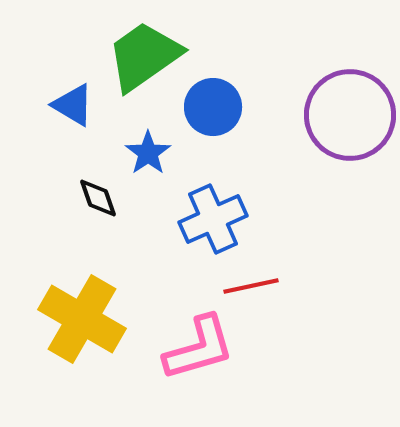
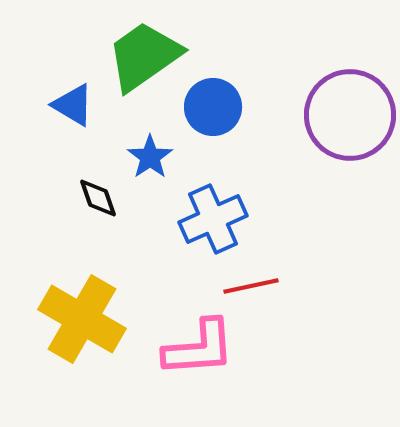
blue star: moved 2 px right, 4 px down
pink L-shape: rotated 12 degrees clockwise
